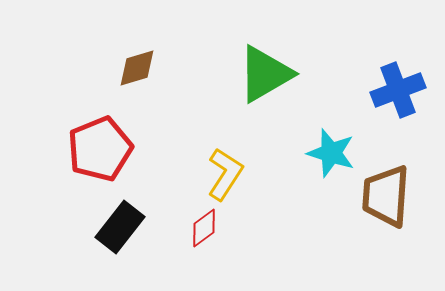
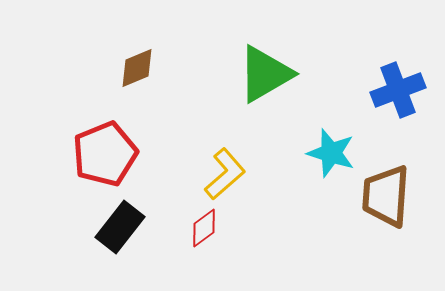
brown diamond: rotated 6 degrees counterclockwise
red pentagon: moved 5 px right, 5 px down
yellow L-shape: rotated 16 degrees clockwise
